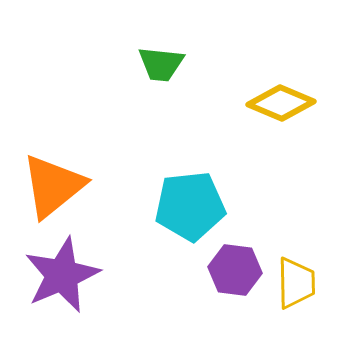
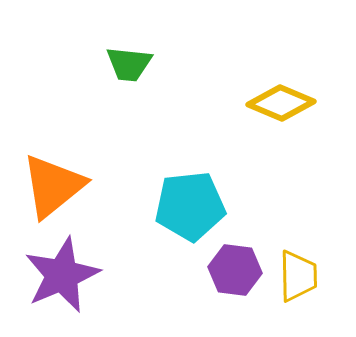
green trapezoid: moved 32 px left
yellow trapezoid: moved 2 px right, 7 px up
